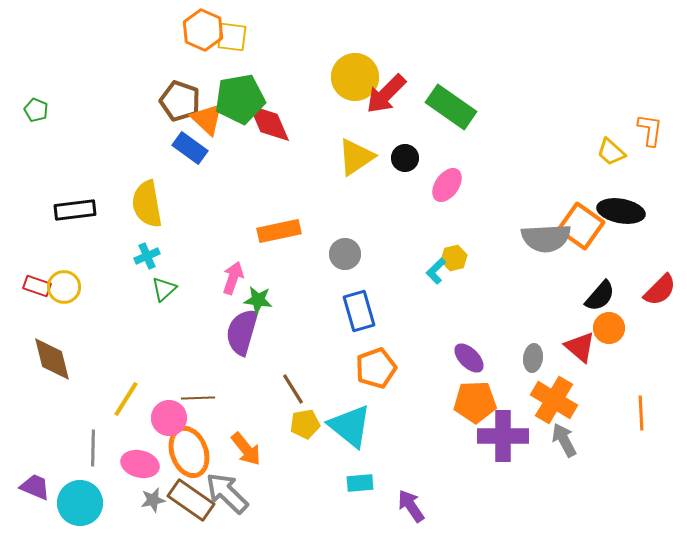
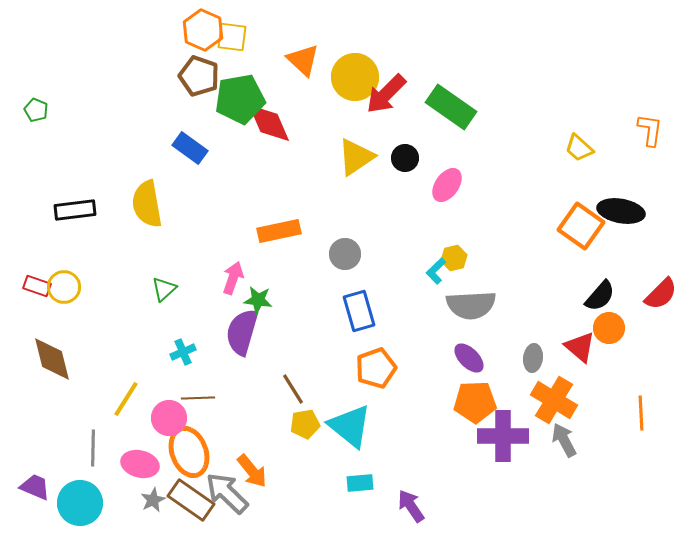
brown pentagon at (180, 101): moved 19 px right, 25 px up
orange triangle at (207, 119): moved 96 px right, 59 px up
yellow trapezoid at (611, 152): moved 32 px left, 4 px up
gray semicircle at (546, 238): moved 75 px left, 67 px down
cyan cross at (147, 256): moved 36 px right, 96 px down
red semicircle at (660, 290): moved 1 px right, 4 px down
orange arrow at (246, 449): moved 6 px right, 22 px down
gray star at (153, 500): rotated 15 degrees counterclockwise
